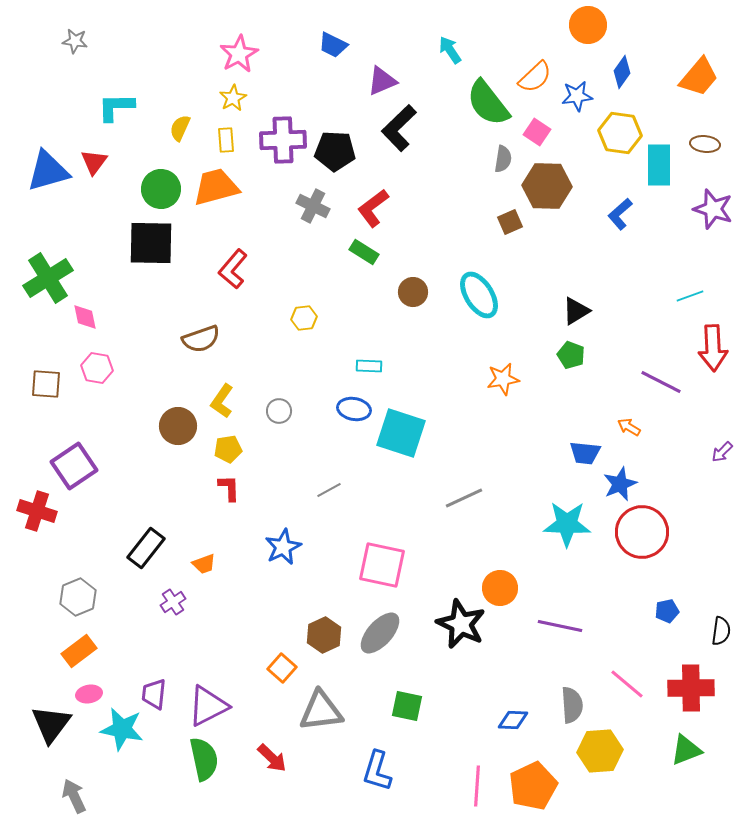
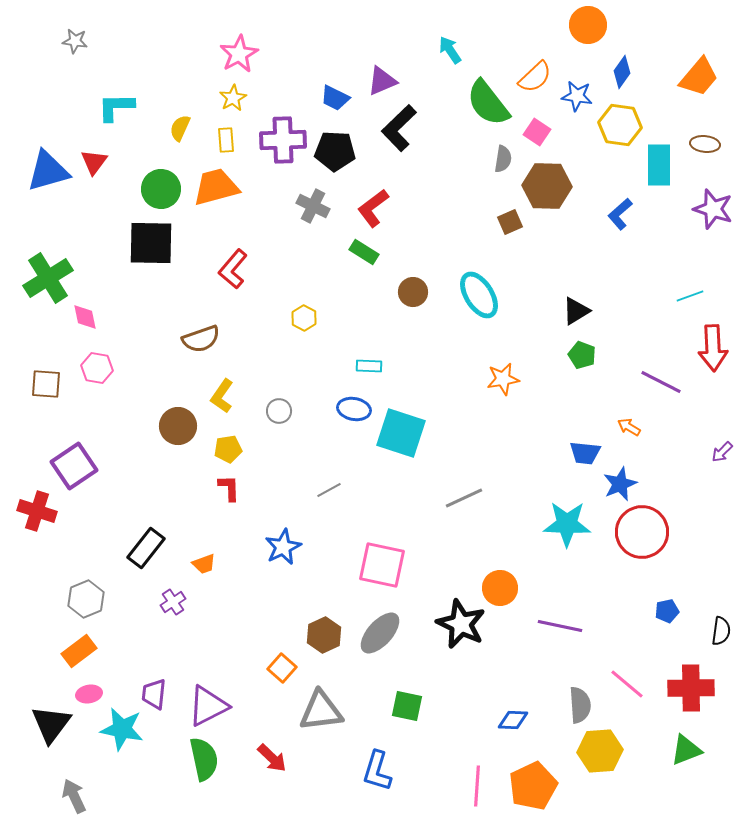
blue trapezoid at (333, 45): moved 2 px right, 53 px down
blue star at (577, 96): rotated 16 degrees clockwise
yellow hexagon at (620, 133): moved 8 px up
yellow hexagon at (304, 318): rotated 25 degrees counterclockwise
green pentagon at (571, 355): moved 11 px right
yellow L-shape at (222, 401): moved 5 px up
gray hexagon at (78, 597): moved 8 px right, 2 px down
gray semicircle at (572, 705): moved 8 px right
